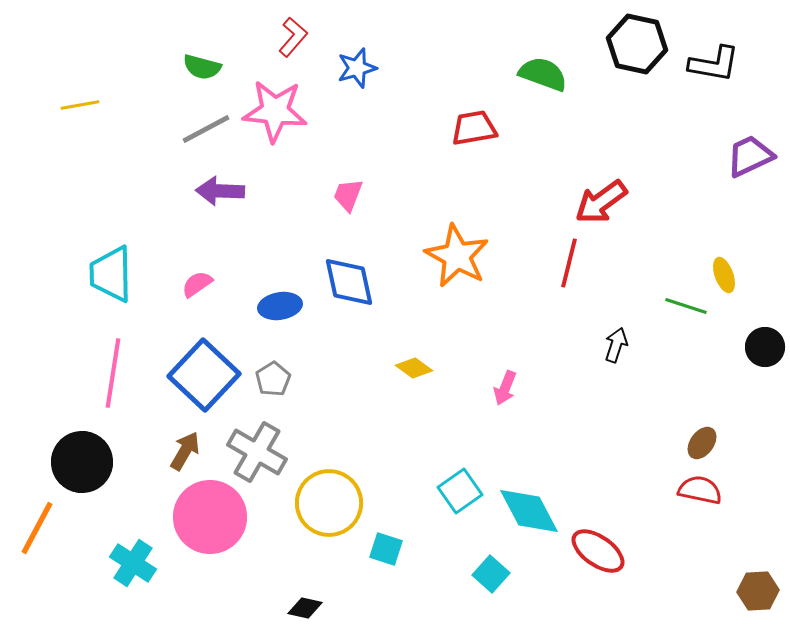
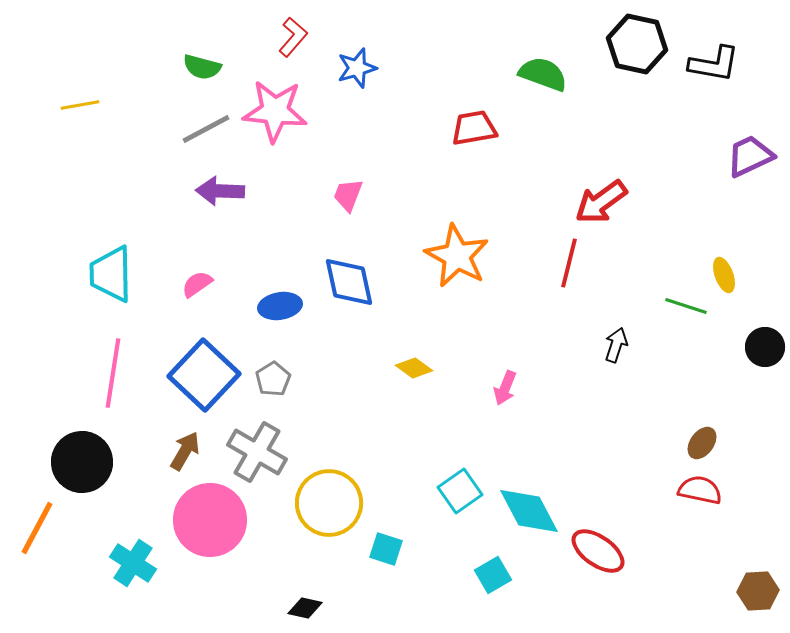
pink circle at (210, 517): moved 3 px down
cyan square at (491, 574): moved 2 px right, 1 px down; rotated 18 degrees clockwise
